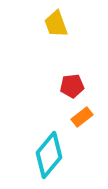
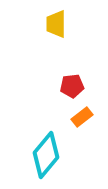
yellow trapezoid: rotated 20 degrees clockwise
cyan diamond: moved 3 px left
